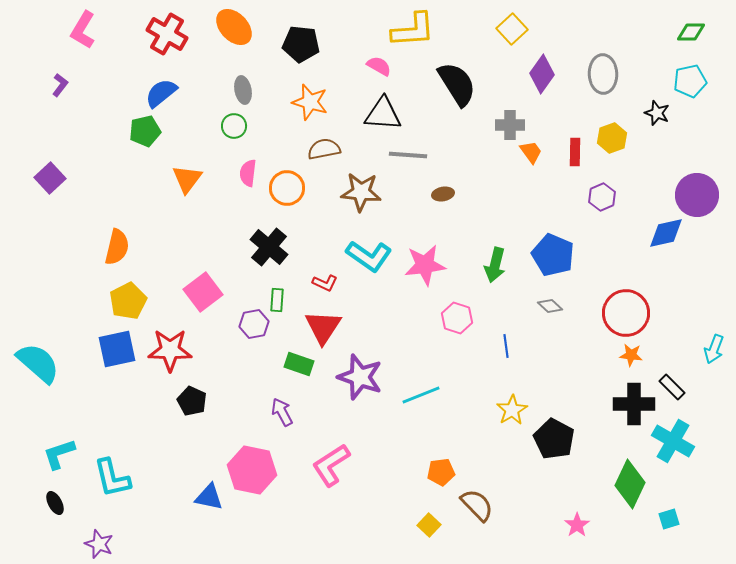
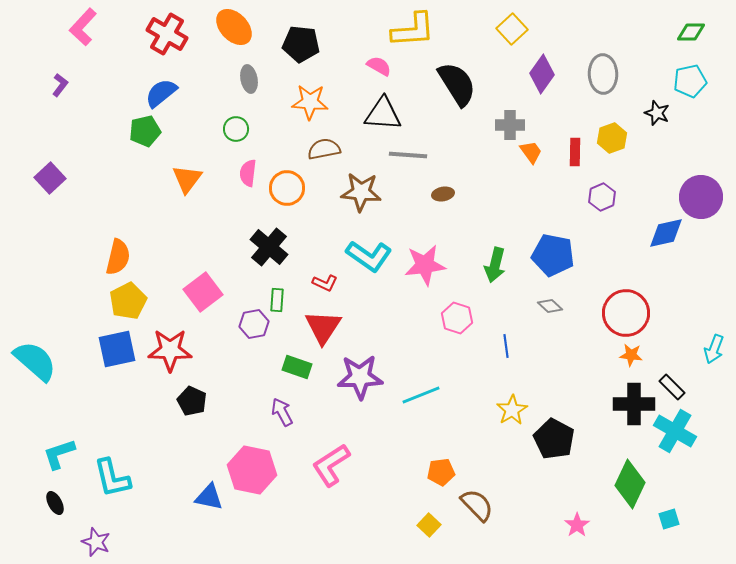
pink L-shape at (83, 30): moved 3 px up; rotated 12 degrees clockwise
gray ellipse at (243, 90): moved 6 px right, 11 px up
orange star at (310, 102): rotated 12 degrees counterclockwise
green circle at (234, 126): moved 2 px right, 3 px down
purple circle at (697, 195): moved 4 px right, 2 px down
orange semicircle at (117, 247): moved 1 px right, 10 px down
blue pentagon at (553, 255): rotated 12 degrees counterclockwise
cyan semicircle at (38, 363): moved 3 px left, 2 px up
green rectangle at (299, 364): moved 2 px left, 3 px down
purple star at (360, 377): rotated 21 degrees counterclockwise
cyan cross at (673, 441): moved 2 px right, 10 px up
purple star at (99, 544): moved 3 px left, 2 px up
